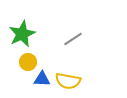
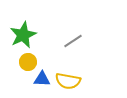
green star: moved 1 px right, 1 px down
gray line: moved 2 px down
